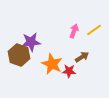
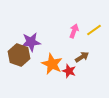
red star: rotated 16 degrees clockwise
